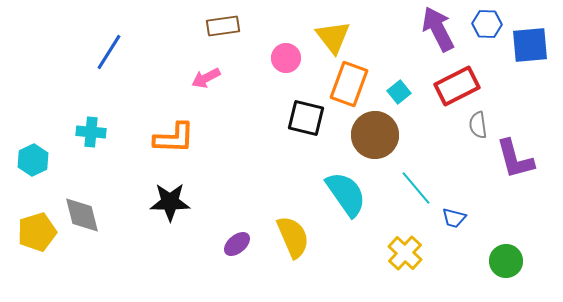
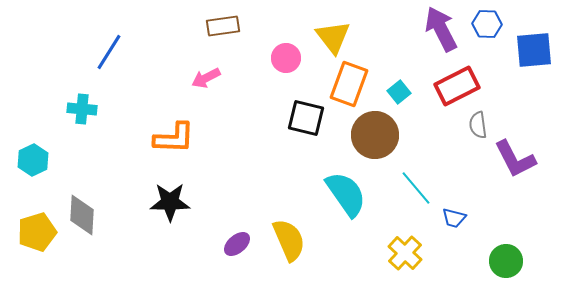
purple arrow: moved 3 px right
blue square: moved 4 px right, 5 px down
cyan cross: moved 9 px left, 23 px up
purple L-shape: rotated 12 degrees counterclockwise
gray diamond: rotated 18 degrees clockwise
yellow semicircle: moved 4 px left, 3 px down
